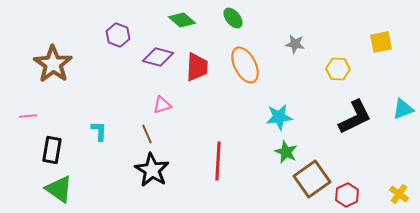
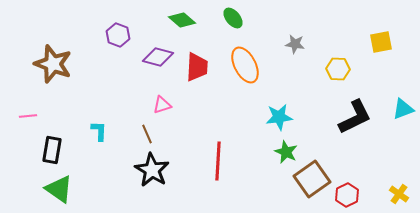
brown star: rotated 15 degrees counterclockwise
